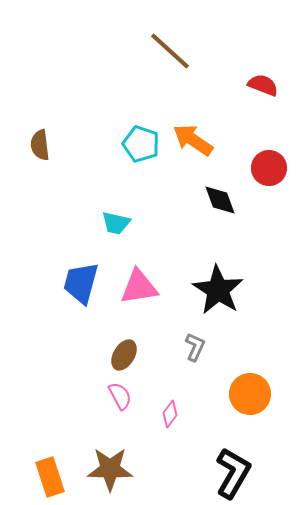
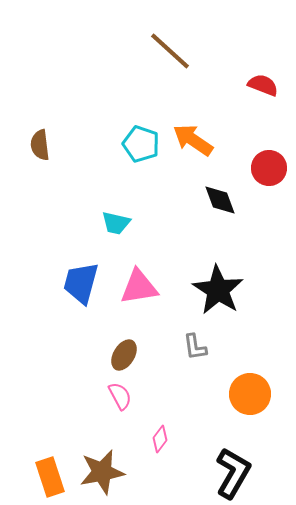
gray L-shape: rotated 148 degrees clockwise
pink diamond: moved 10 px left, 25 px down
brown star: moved 8 px left, 3 px down; rotated 12 degrees counterclockwise
